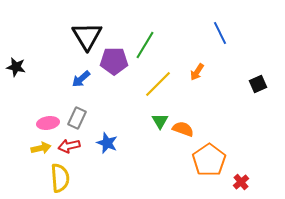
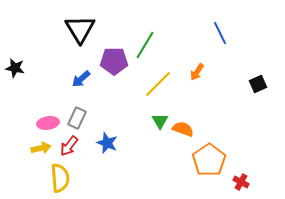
black triangle: moved 7 px left, 7 px up
black star: moved 1 px left, 1 px down
red arrow: rotated 40 degrees counterclockwise
red cross: rotated 21 degrees counterclockwise
